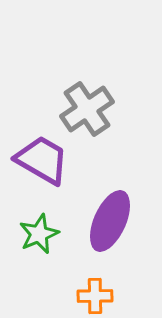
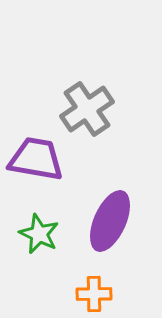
purple trapezoid: moved 6 px left, 1 px up; rotated 20 degrees counterclockwise
green star: rotated 24 degrees counterclockwise
orange cross: moved 1 px left, 2 px up
